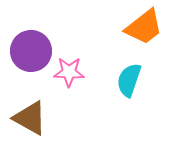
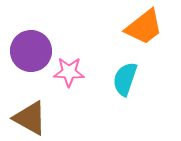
cyan semicircle: moved 4 px left, 1 px up
